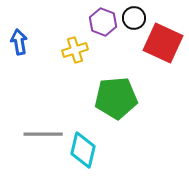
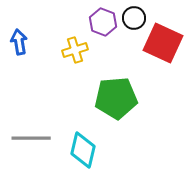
gray line: moved 12 px left, 4 px down
